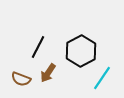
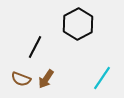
black line: moved 3 px left
black hexagon: moved 3 px left, 27 px up
brown arrow: moved 2 px left, 6 px down
